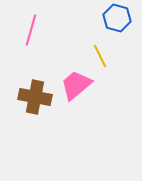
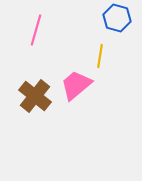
pink line: moved 5 px right
yellow line: rotated 35 degrees clockwise
brown cross: moved 1 px up; rotated 28 degrees clockwise
